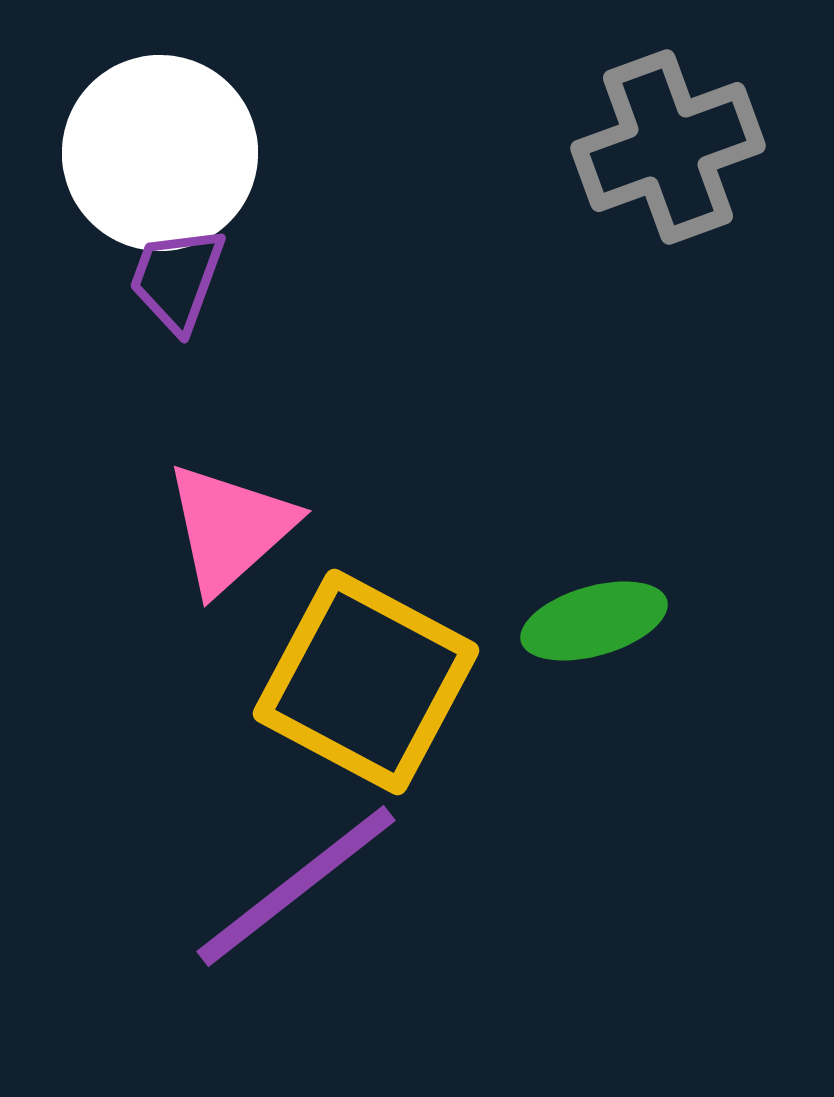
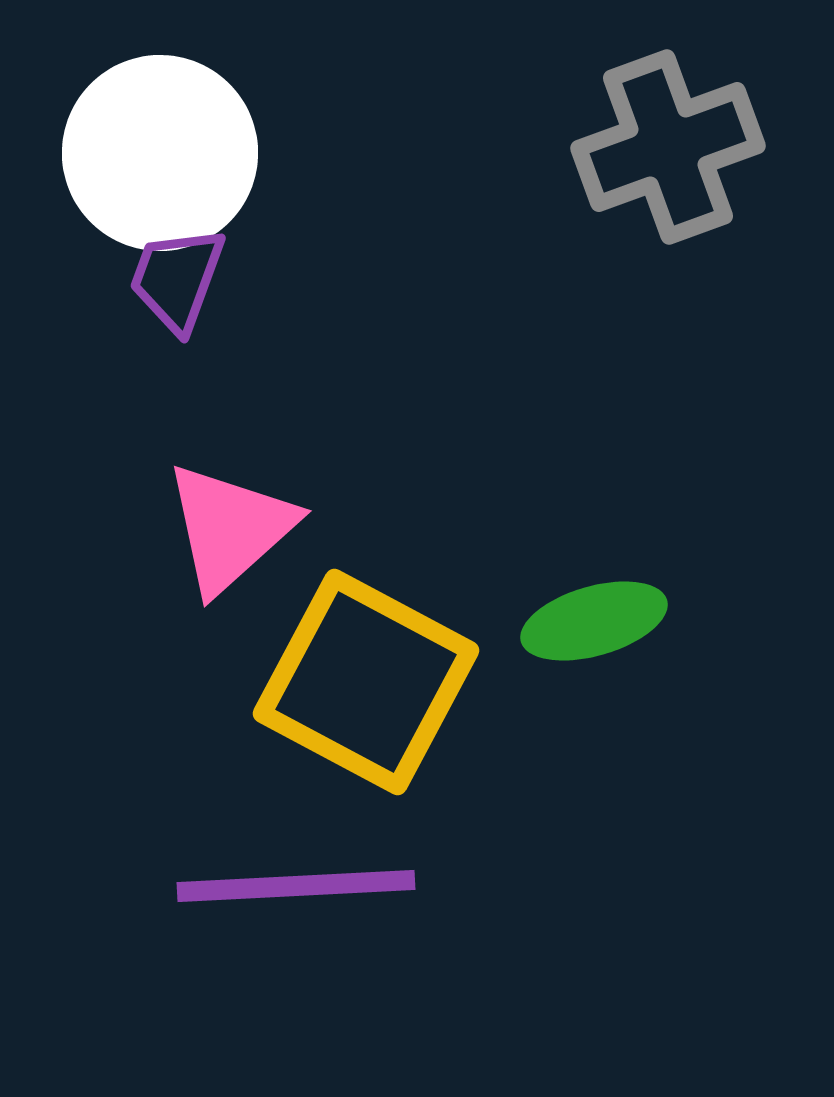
purple line: rotated 35 degrees clockwise
